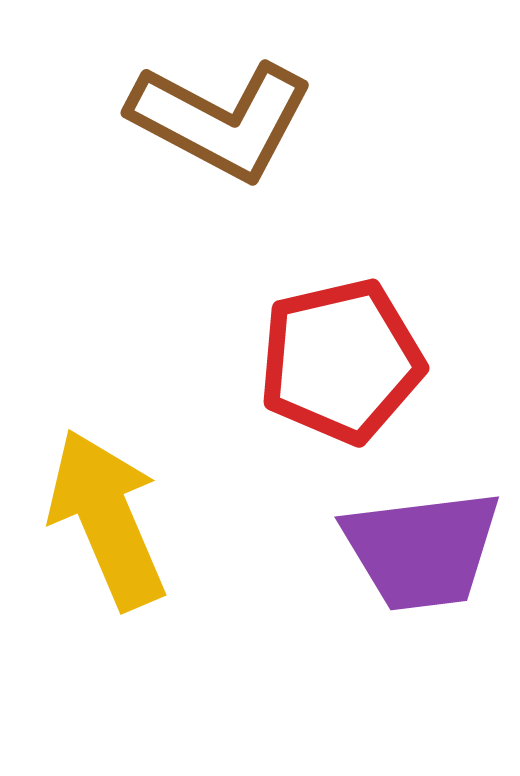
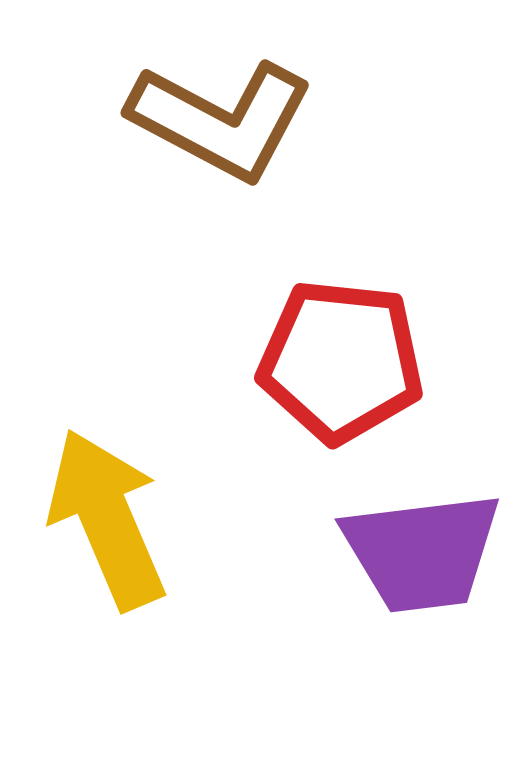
red pentagon: rotated 19 degrees clockwise
purple trapezoid: moved 2 px down
